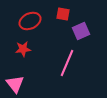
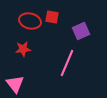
red square: moved 11 px left, 3 px down
red ellipse: rotated 40 degrees clockwise
